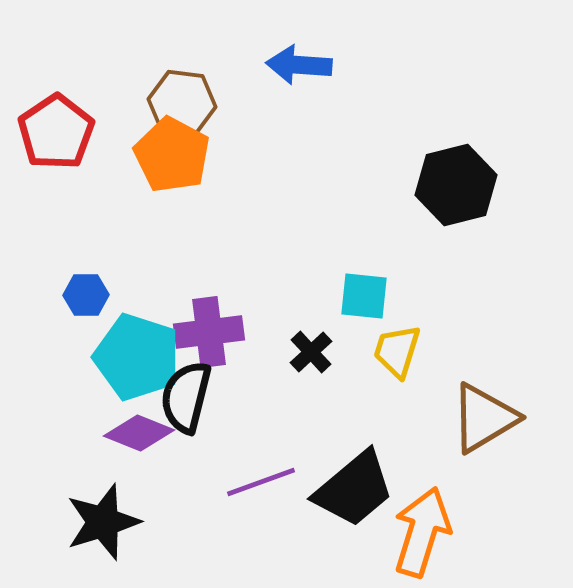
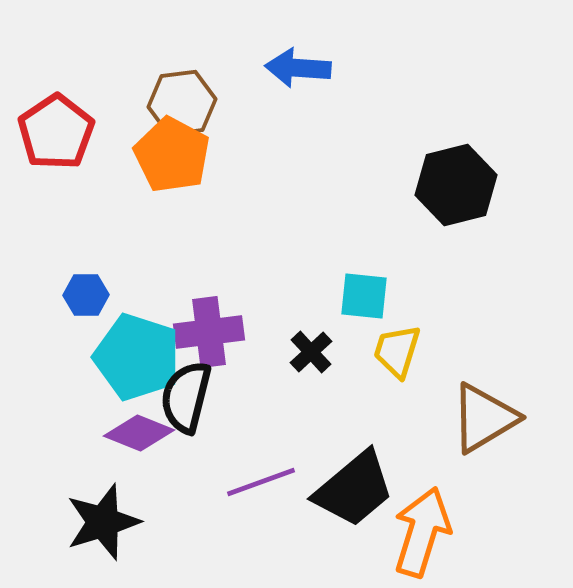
blue arrow: moved 1 px left, 3 px down
brown hexagon: rotated 14 degrees counterclockwise
